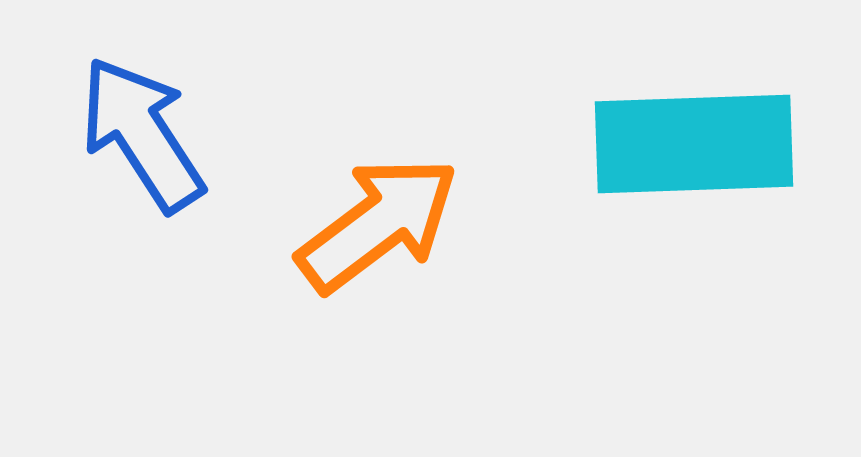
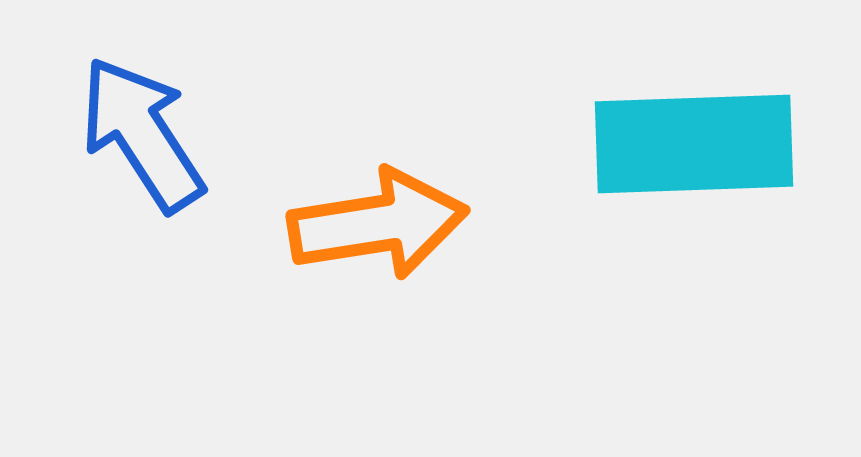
orange arrow: rotated 28 degrees clockwise
